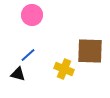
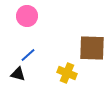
pink circle: moved 5 px left, 1 px down
brown square: moved 2 px right, 3 px up
yellow cross: moved 3 px right, 4 px down
